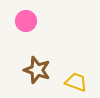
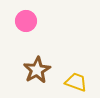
brown star: rotated 24 degrees clockwise
